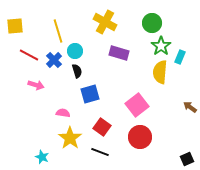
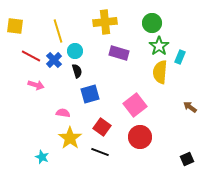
yellow cross: rotated 35 degrees counterclockwise
yellow square: rotated 12 degrees clockwise
green star: moved 2 px left
red line: moved 2 px right, 1 px down
pink square: moved 2 px left
